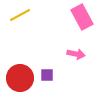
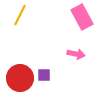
yellow line: rotated 35 degrees counterclockwise
purple square: moved 3 px left
